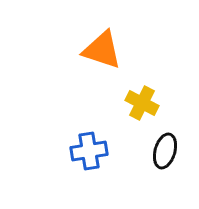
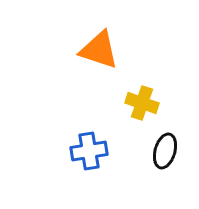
orange triangle: moved 3 px left
yellow cross: rotated 8 degrees counterclockwise
